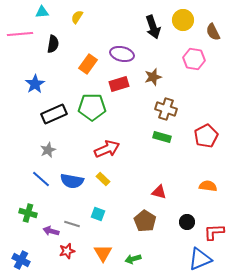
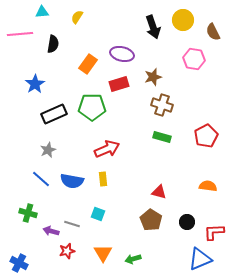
brown cross: moved 4 px left, 4 px up
yellow rectangle: rotated 40 degrees clockwise
brown pentagon: moved 6 px right, 1 px up
blue cross: moved 2 px left, 3 px down
